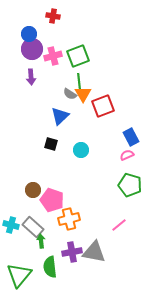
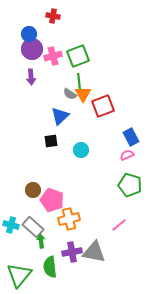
black square: moved 3 px up; rotated 24 degrees counterclockwise
